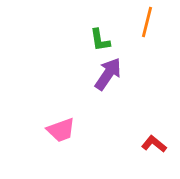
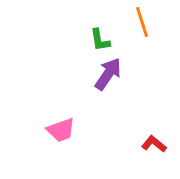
orange line: moved 5 px left; rotated 32 degrees counterclockwise
